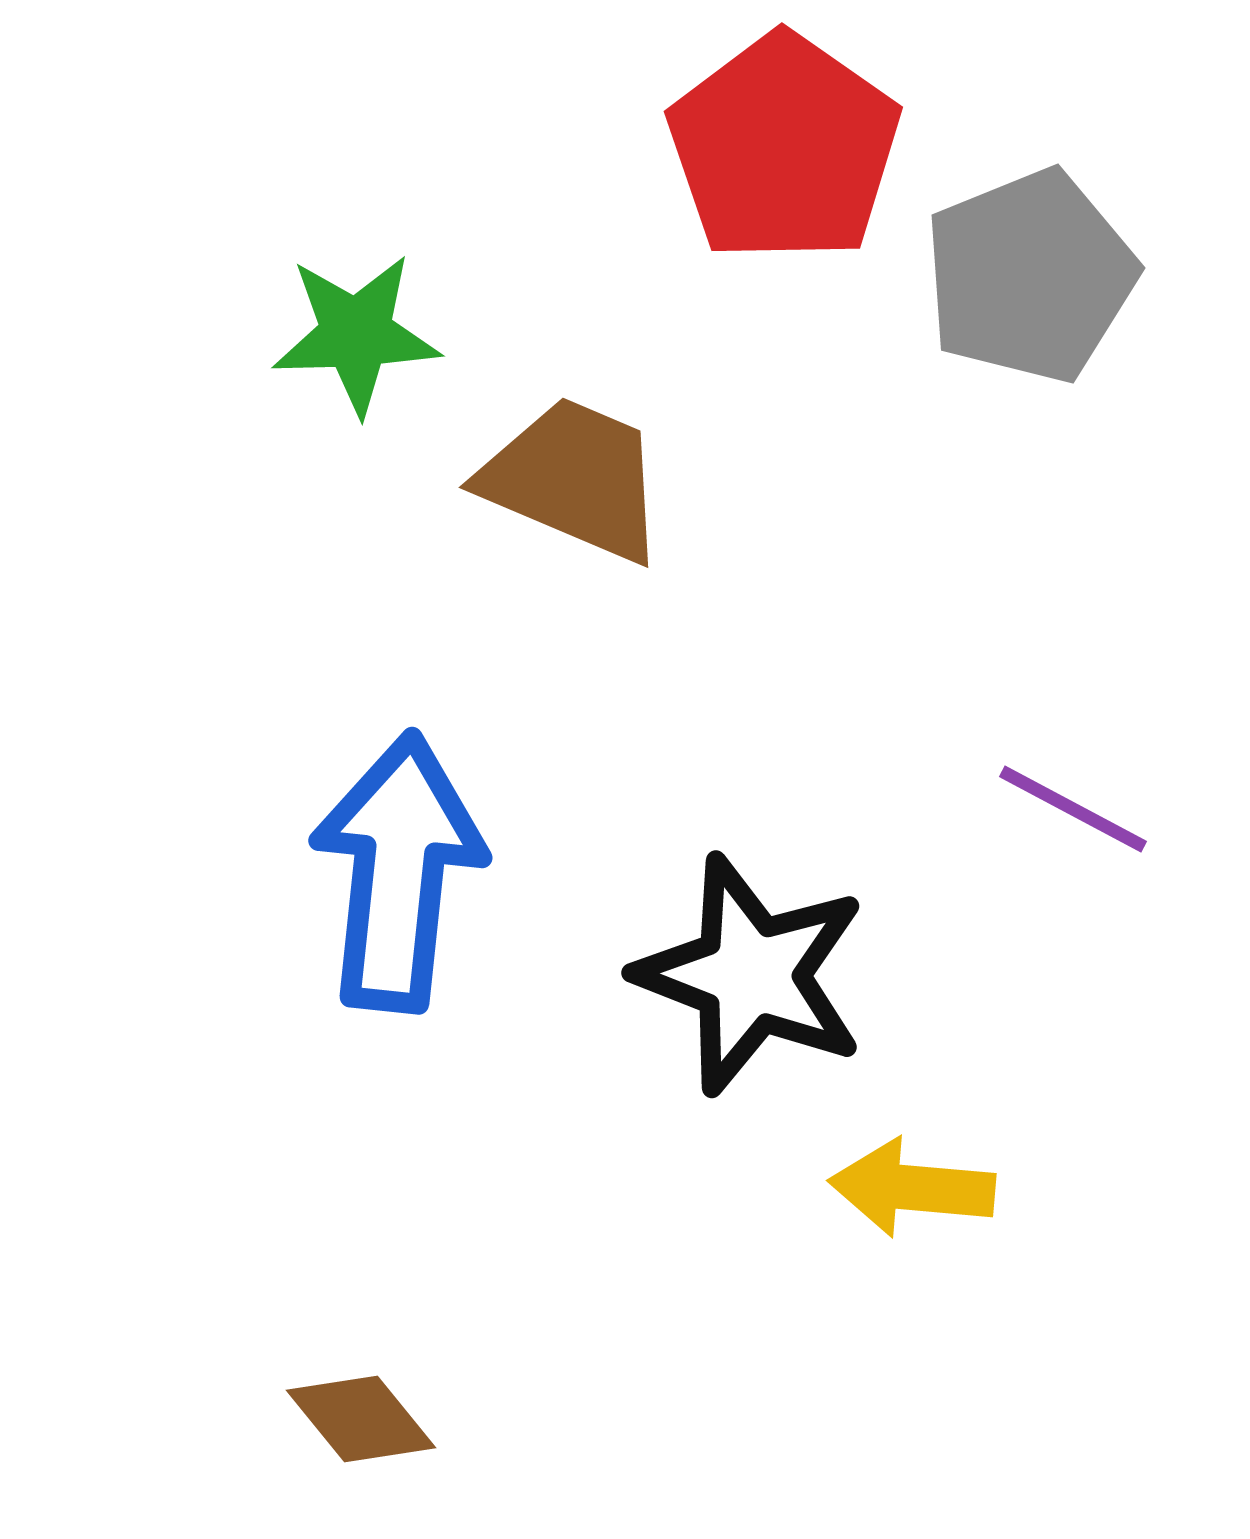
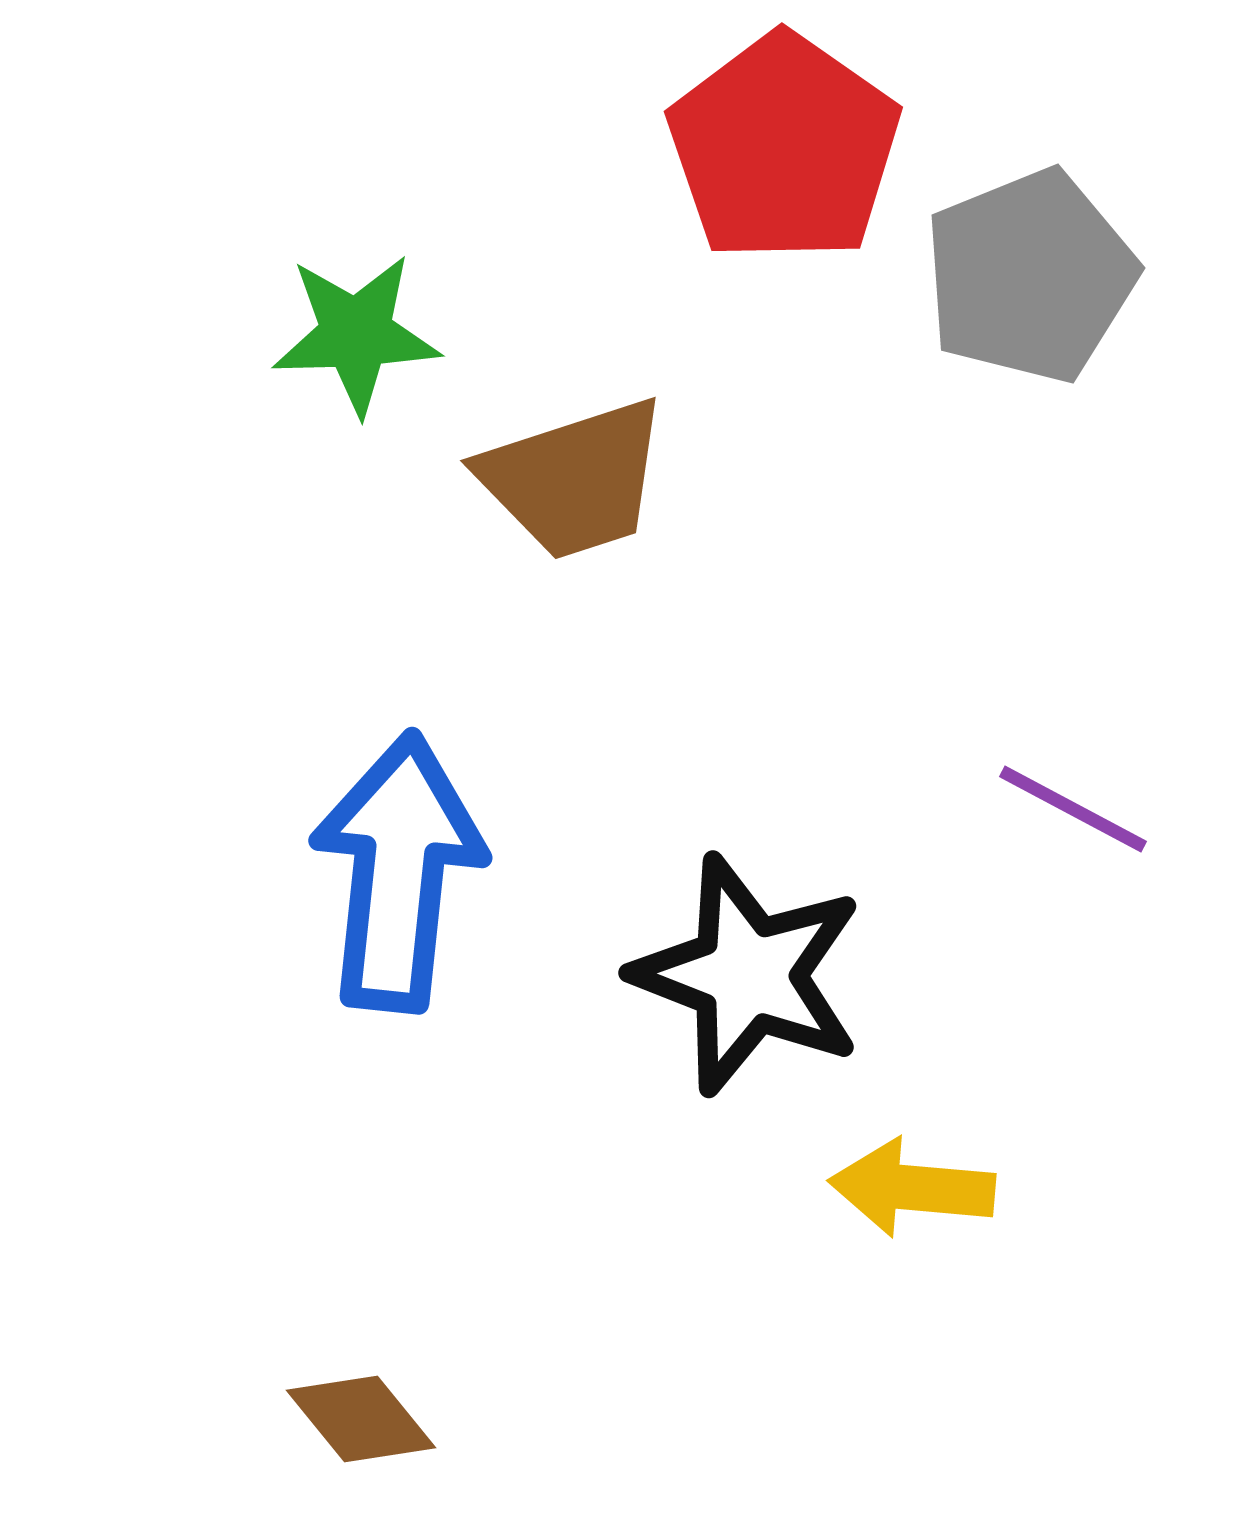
brown trapezoid: rotated 139 degrees clockwise
black star: moved 3 px left
